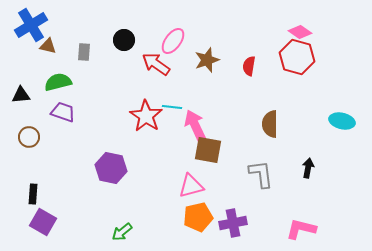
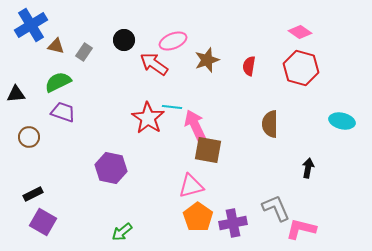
pink ellipse: rotated 32 degrees clockwise
brown triangle: moved 8 px right
gray rectangle: rotated 30 degrees clockwise
red hexagon: moved 4 px right, 11 px down
red arrow: moved 2 px left
green semicircle: rotated 12 degrees counterclockwise
black triangle: moved 5 px left, 1 px up
red star: moved 2 px right, 2 px down
gray L-shape: moved 15 px right, 34 px down; rotated 16 degrees counterclockwise
black rectangle: rotated 60 degrees clockwise
orange pentagon: rotated 24 degrees counterclockwise
